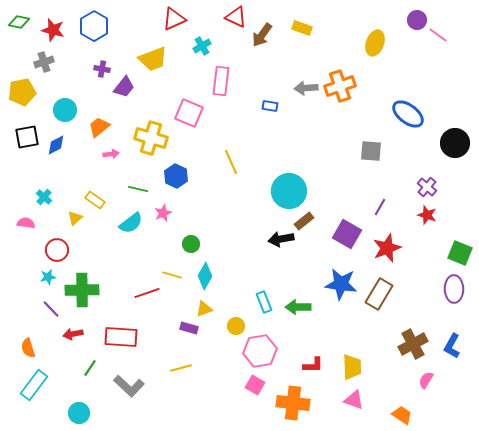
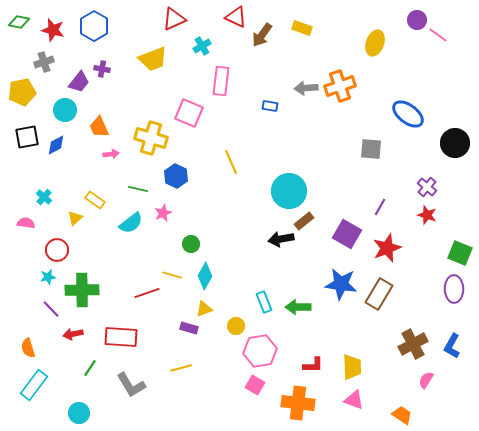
purple trapezoid at (124, 87): moved 45 px left, 5 px up
orange trapezoid at (99, 127): rotated 75 degrees counterclockwise
gray square at (371, 151): moved 2 px up
gray L-shape at (129, 386): moved 2 px right, 1 px up; rotated 16 degrees clockwise
orange cross at (293, 403): moved 5 px right
